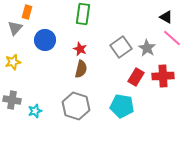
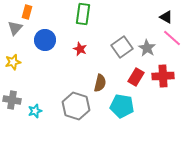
gray square: moved 1 px right
brown semicircle: moved 19 px right, 14 px down
